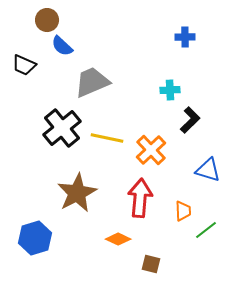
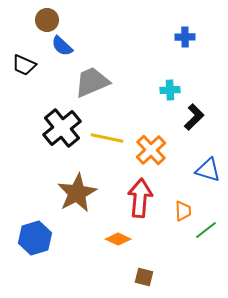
black L-shape: moved 4 px right, 3 px up
brown square: moved 7 px left, 13 px down
